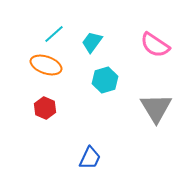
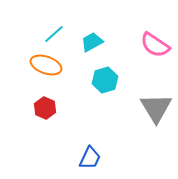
cyan trapezoid: rotated 25 degrees clockwise
